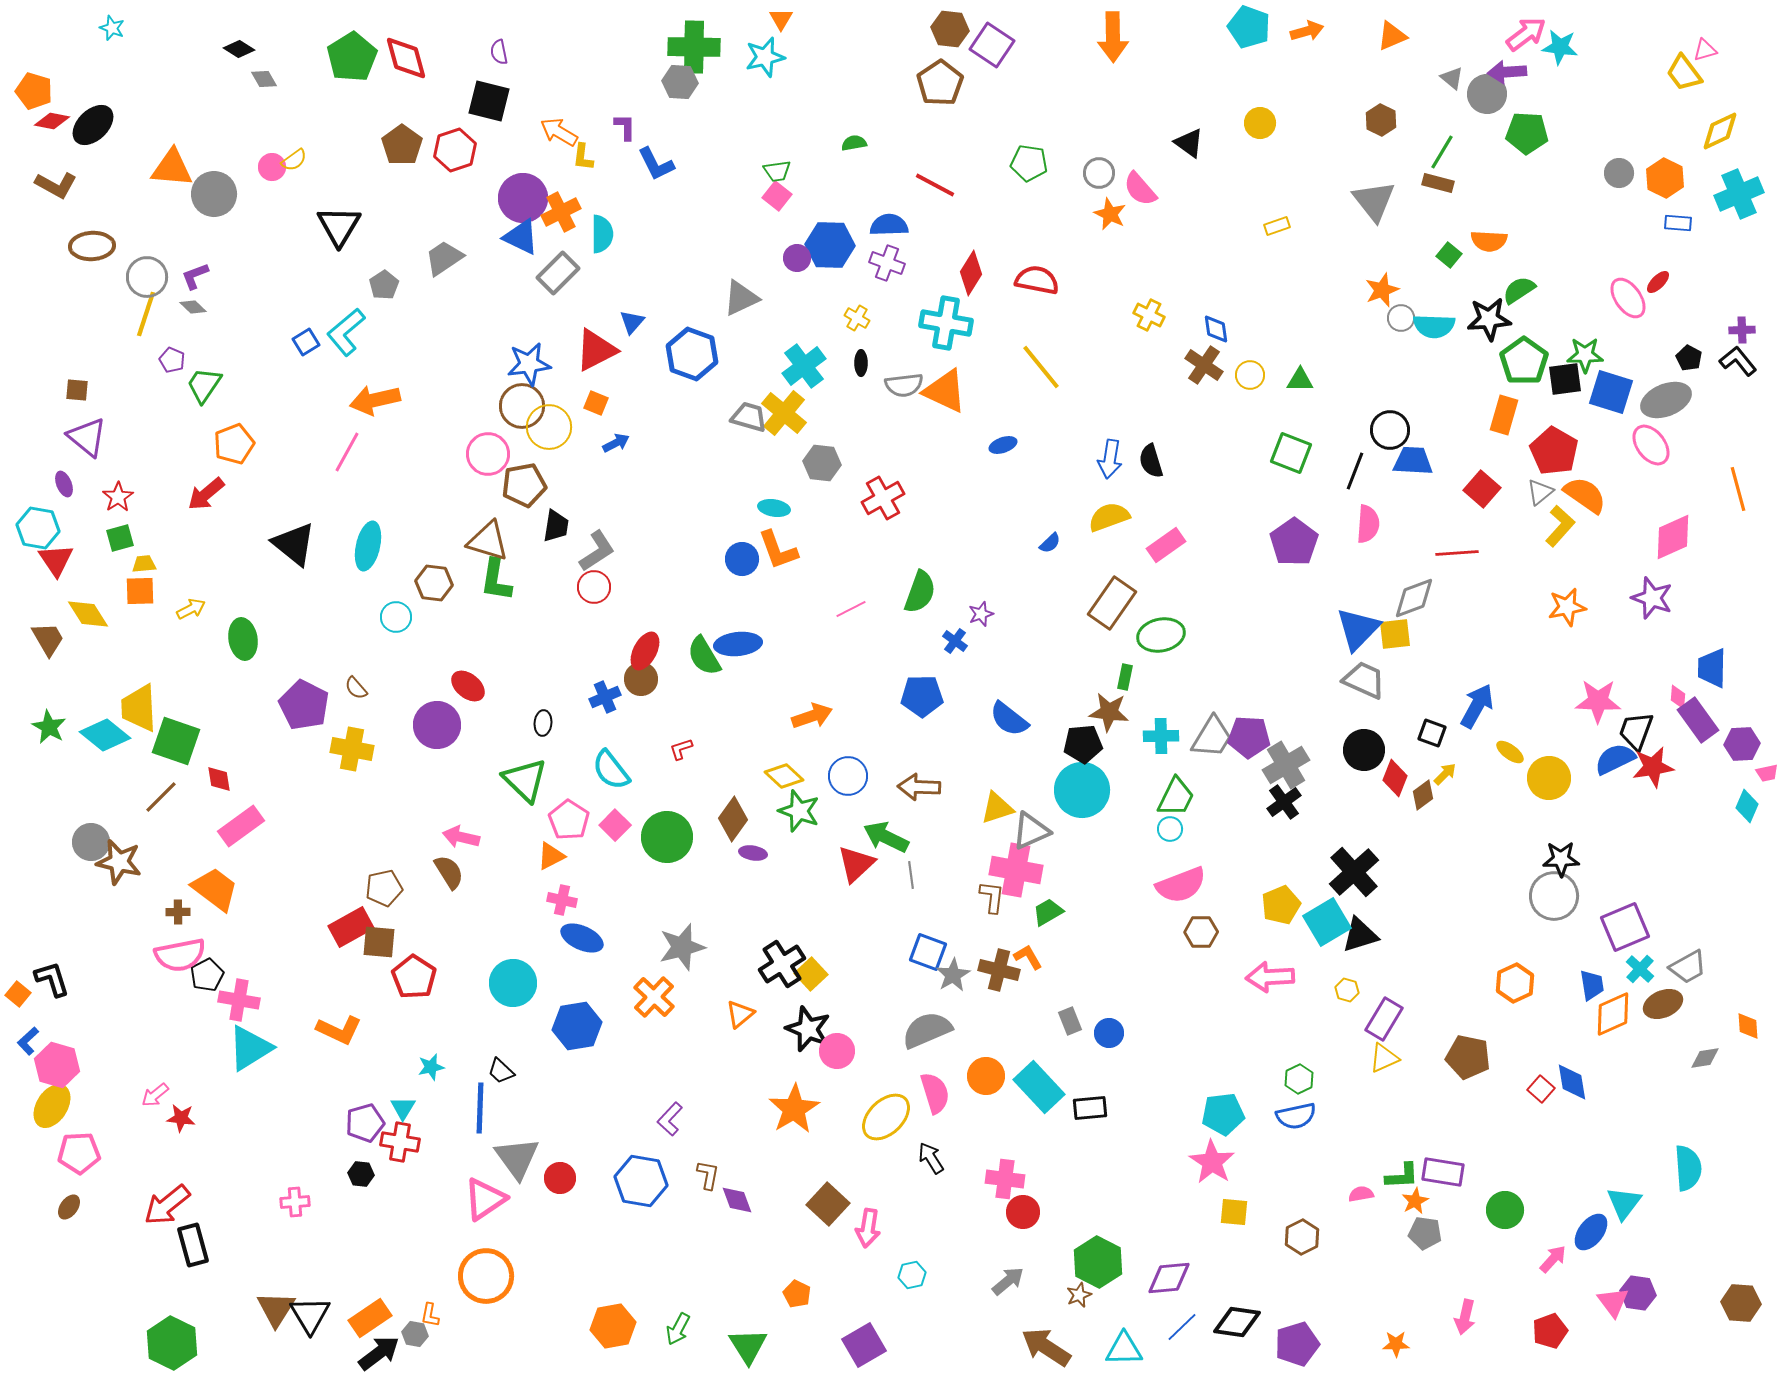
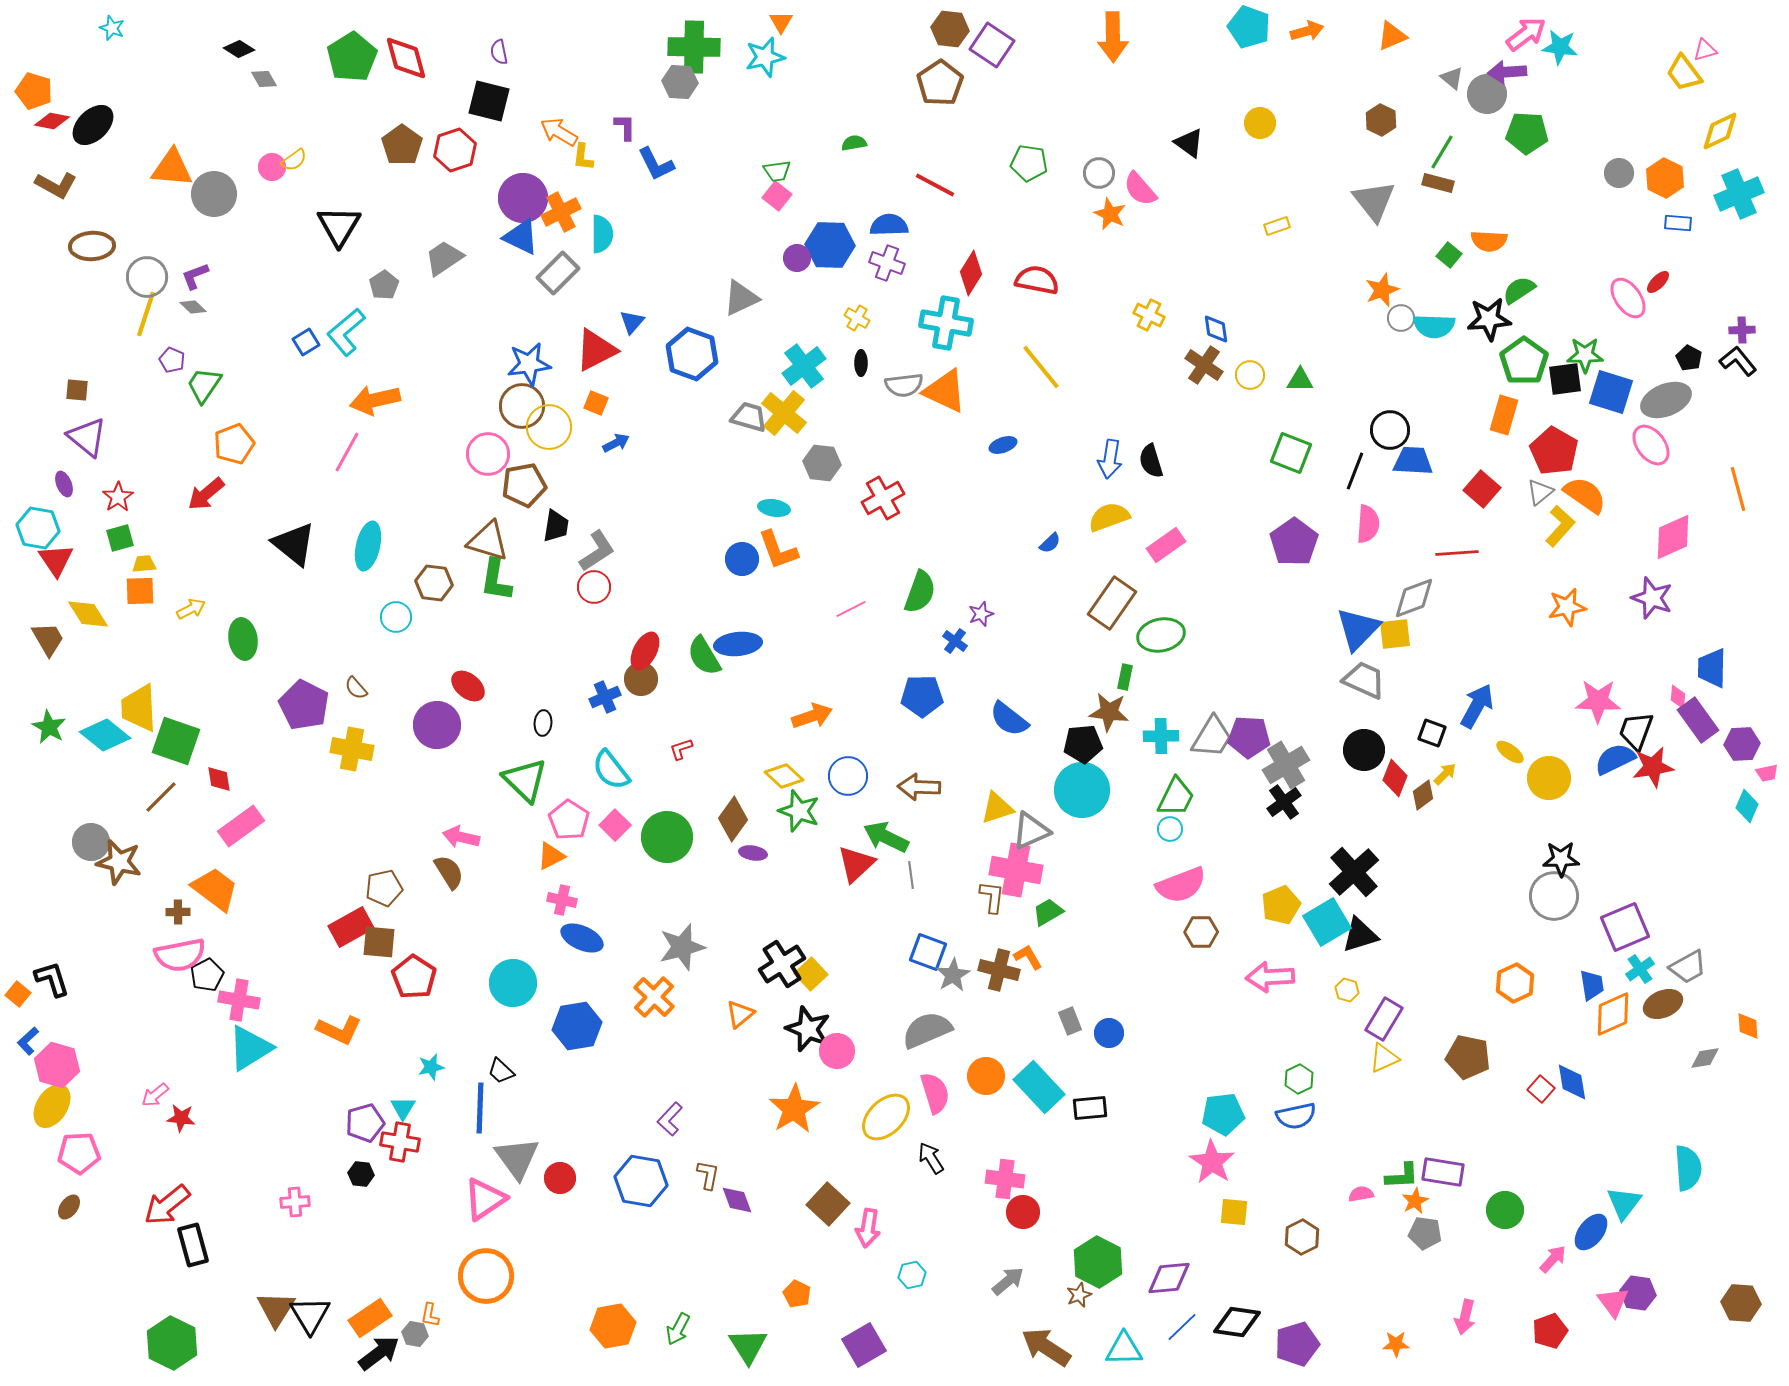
orange triangle at (781, 19): moved 3 px down
cyan cross at (1640, 969): rotated 12 degrees clockwise
